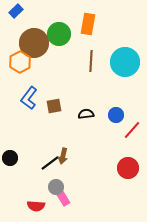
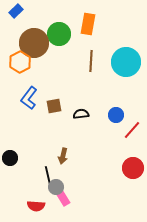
cyan circle: moved 1 px right
black semicircle: moved 5 px left
black line: moved 2 px left, 13 px down; rotated 66 degrees counterclockwise
red circle: moved 5 px right
